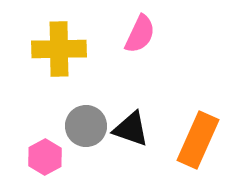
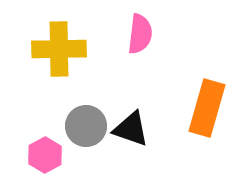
pink semicircle: rotated 18 degrees counterclockwise
orange rectangle: moved 9 px right, 32 px up; rotated 8 degrees counterclockwise
pink hexagon: moved 2 px up
